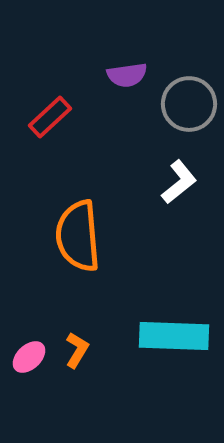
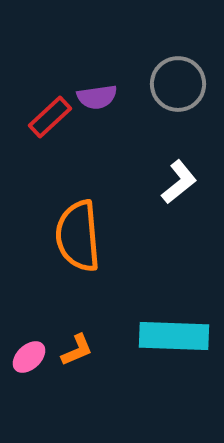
purple semicircle: moved 30 px left, 22 px down
gray circle: moved 11 px left, 20 px up
orange L-shape: rotated 36 degrees clockwise
